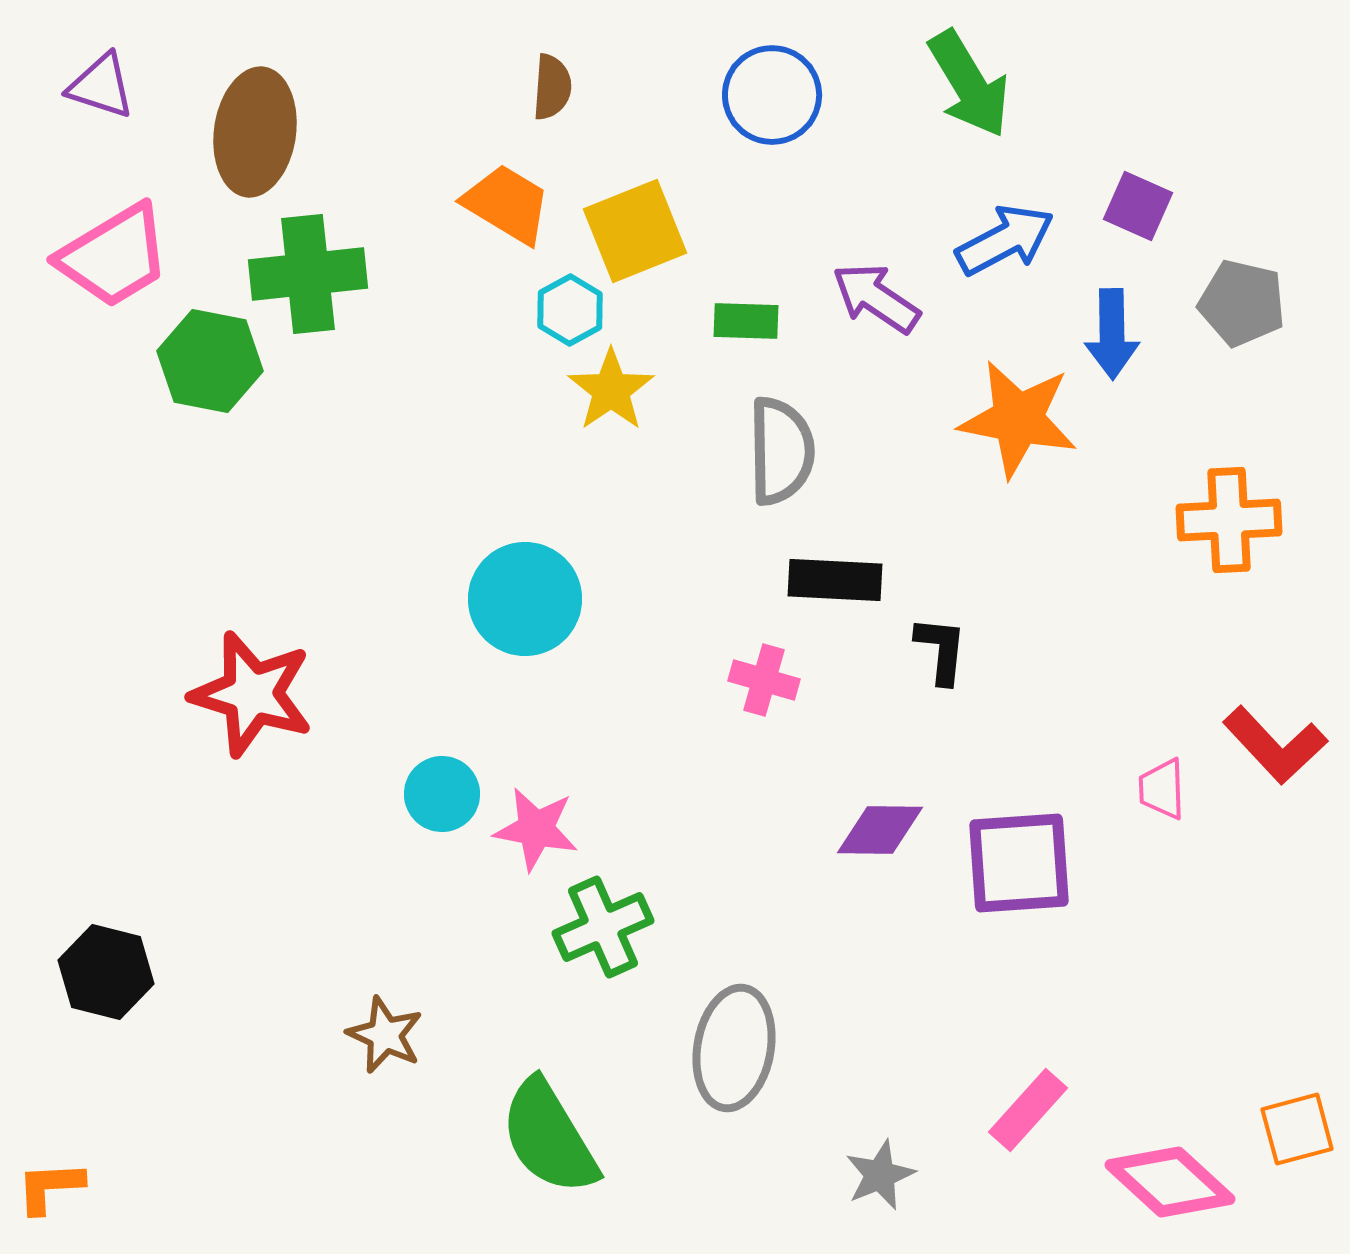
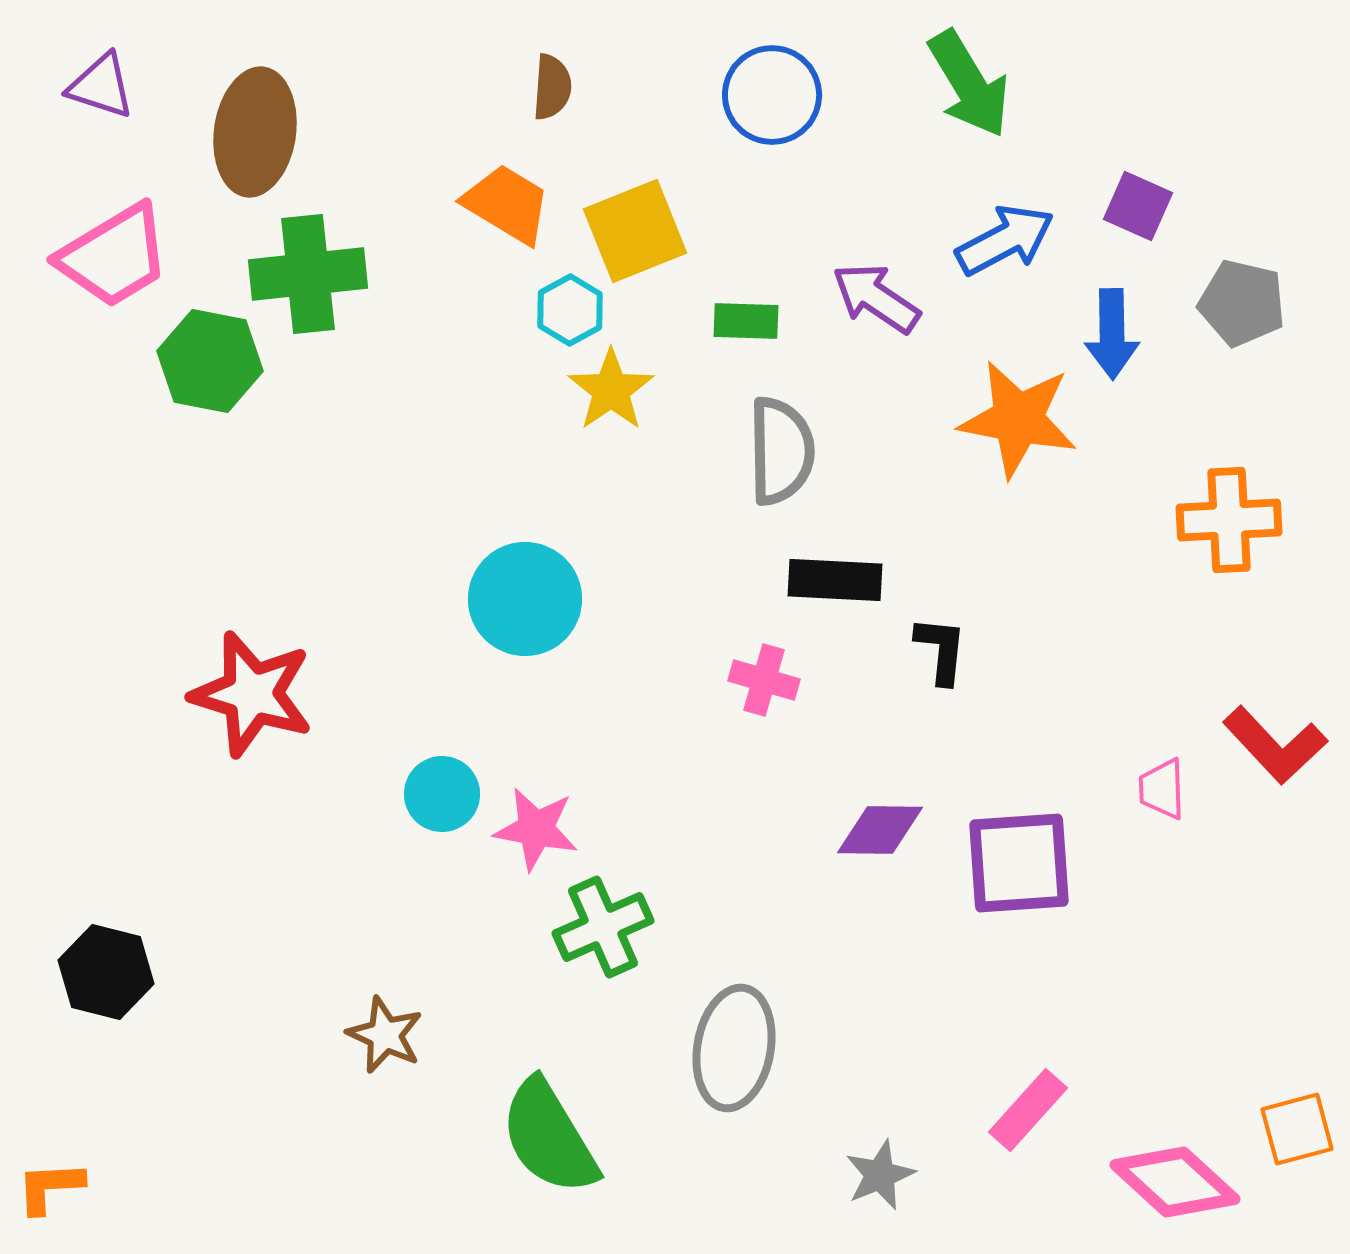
pink diamond at (1170, 1182): moved 5 px right
